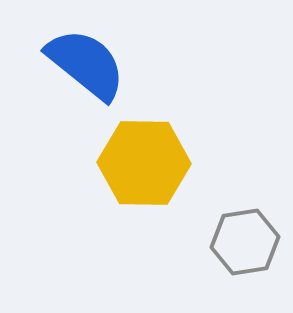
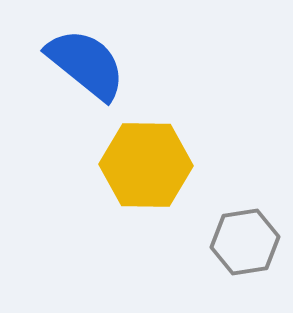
yellow hexagon: moved 2 px right, 2 px down
